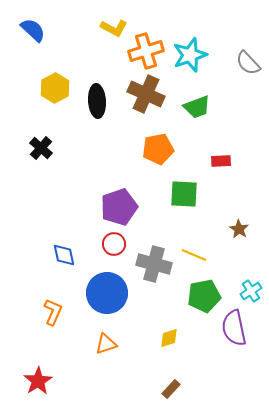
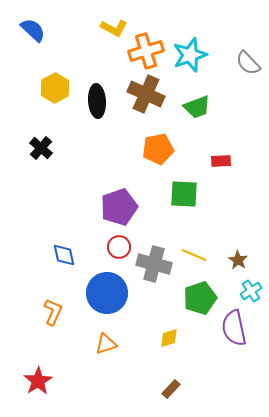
brown star: moved 1 px left, 31 px down
red circle: moved 5 px right, 3 px down
green pentagon: moved 4 px left, 2 px down; rotated 8 degrees counterclockwise
